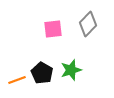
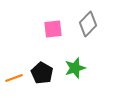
green star: moved 4 px right, 2 px up
orange line: moved 3 px left, 2 px up
